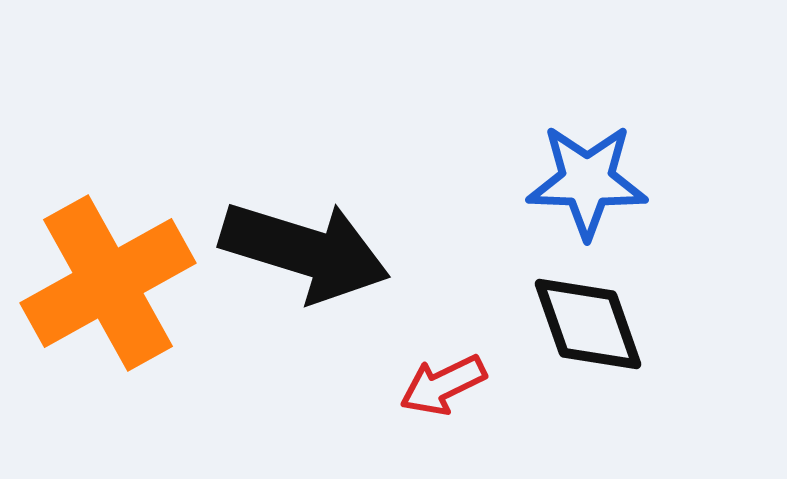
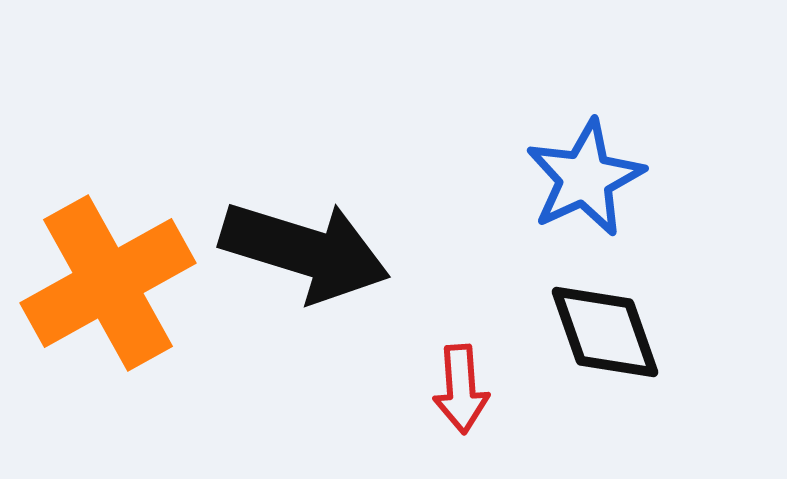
blue star: moved 2 px left, 3 px up; rotated 27 degrees counterclockwise
black diamond: moved 17 px right, 8 px down
red arrow: moved 18 px right, 4 px down; rotated 68 degrees counterclockwise
